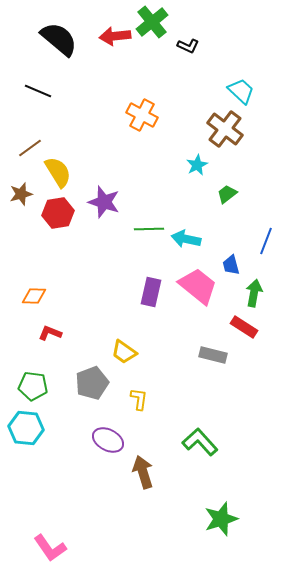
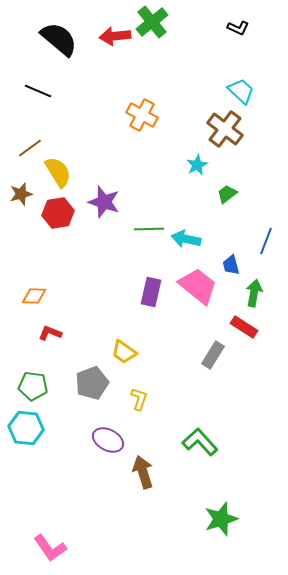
black L-shape: moved 50 px right, 18 px up
gray rectangle: rotated 72 degrees counterclockwise
yellow L-shape: rotated 10 degrees clockwise
